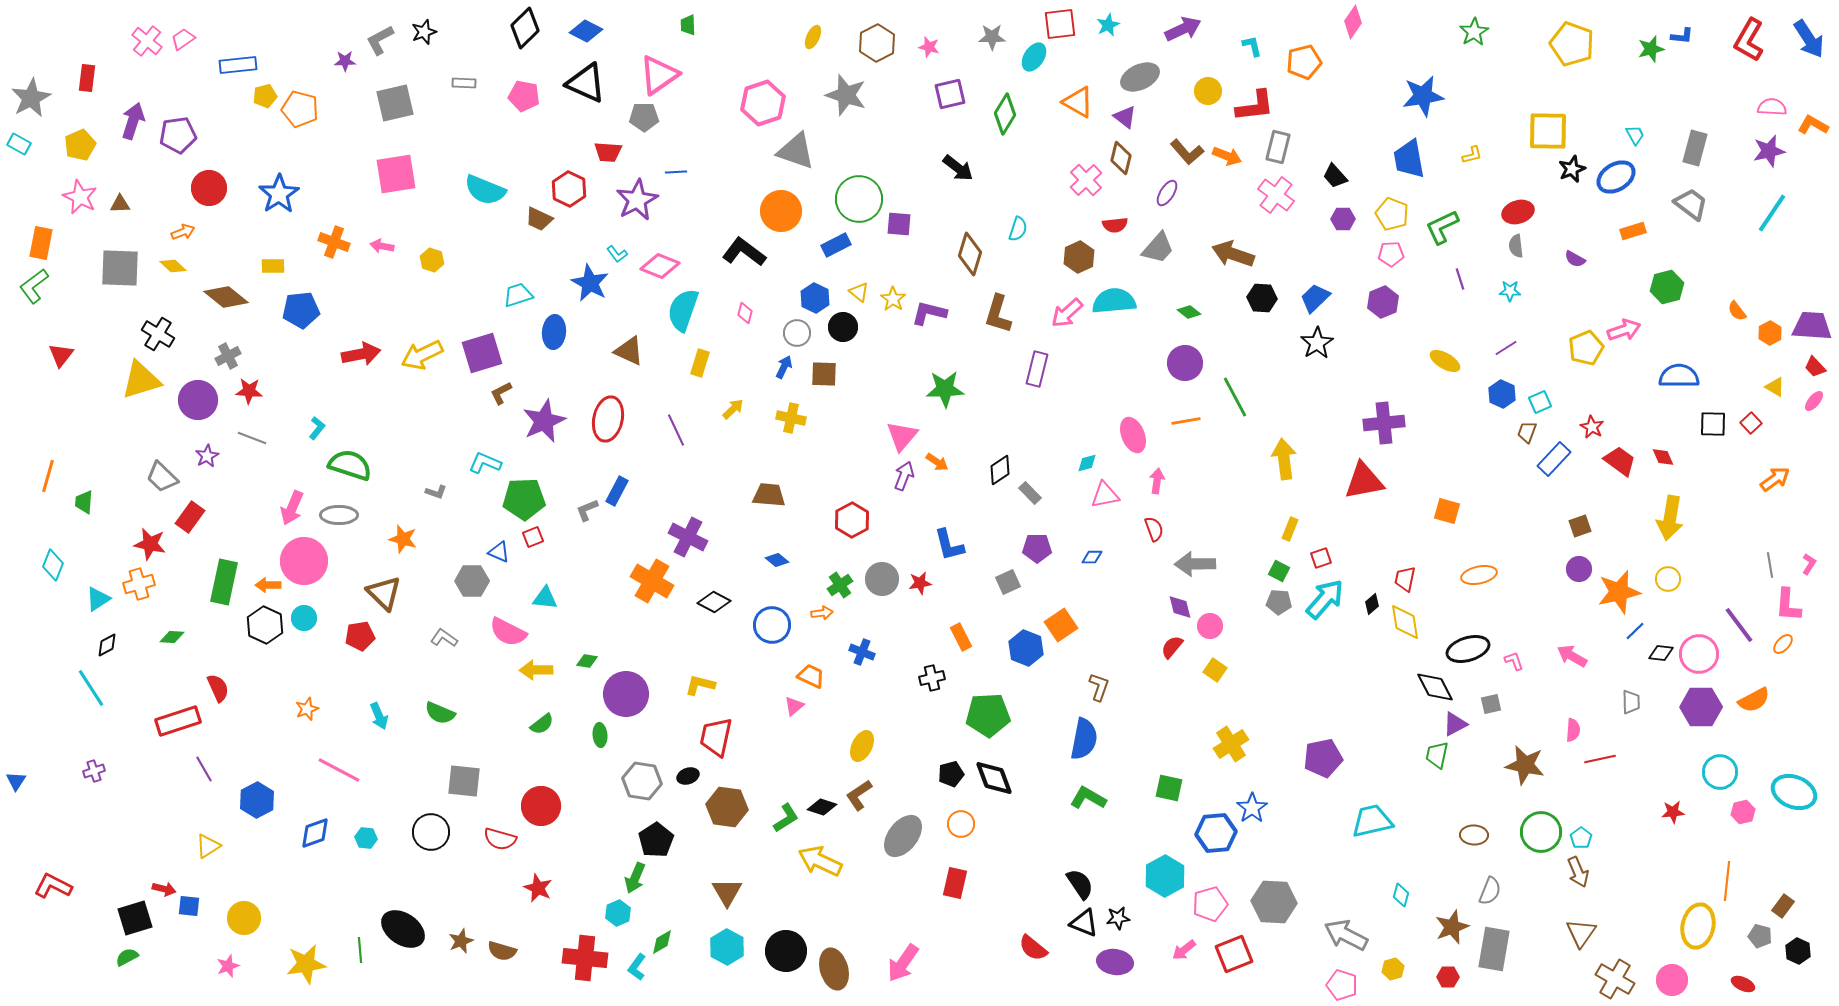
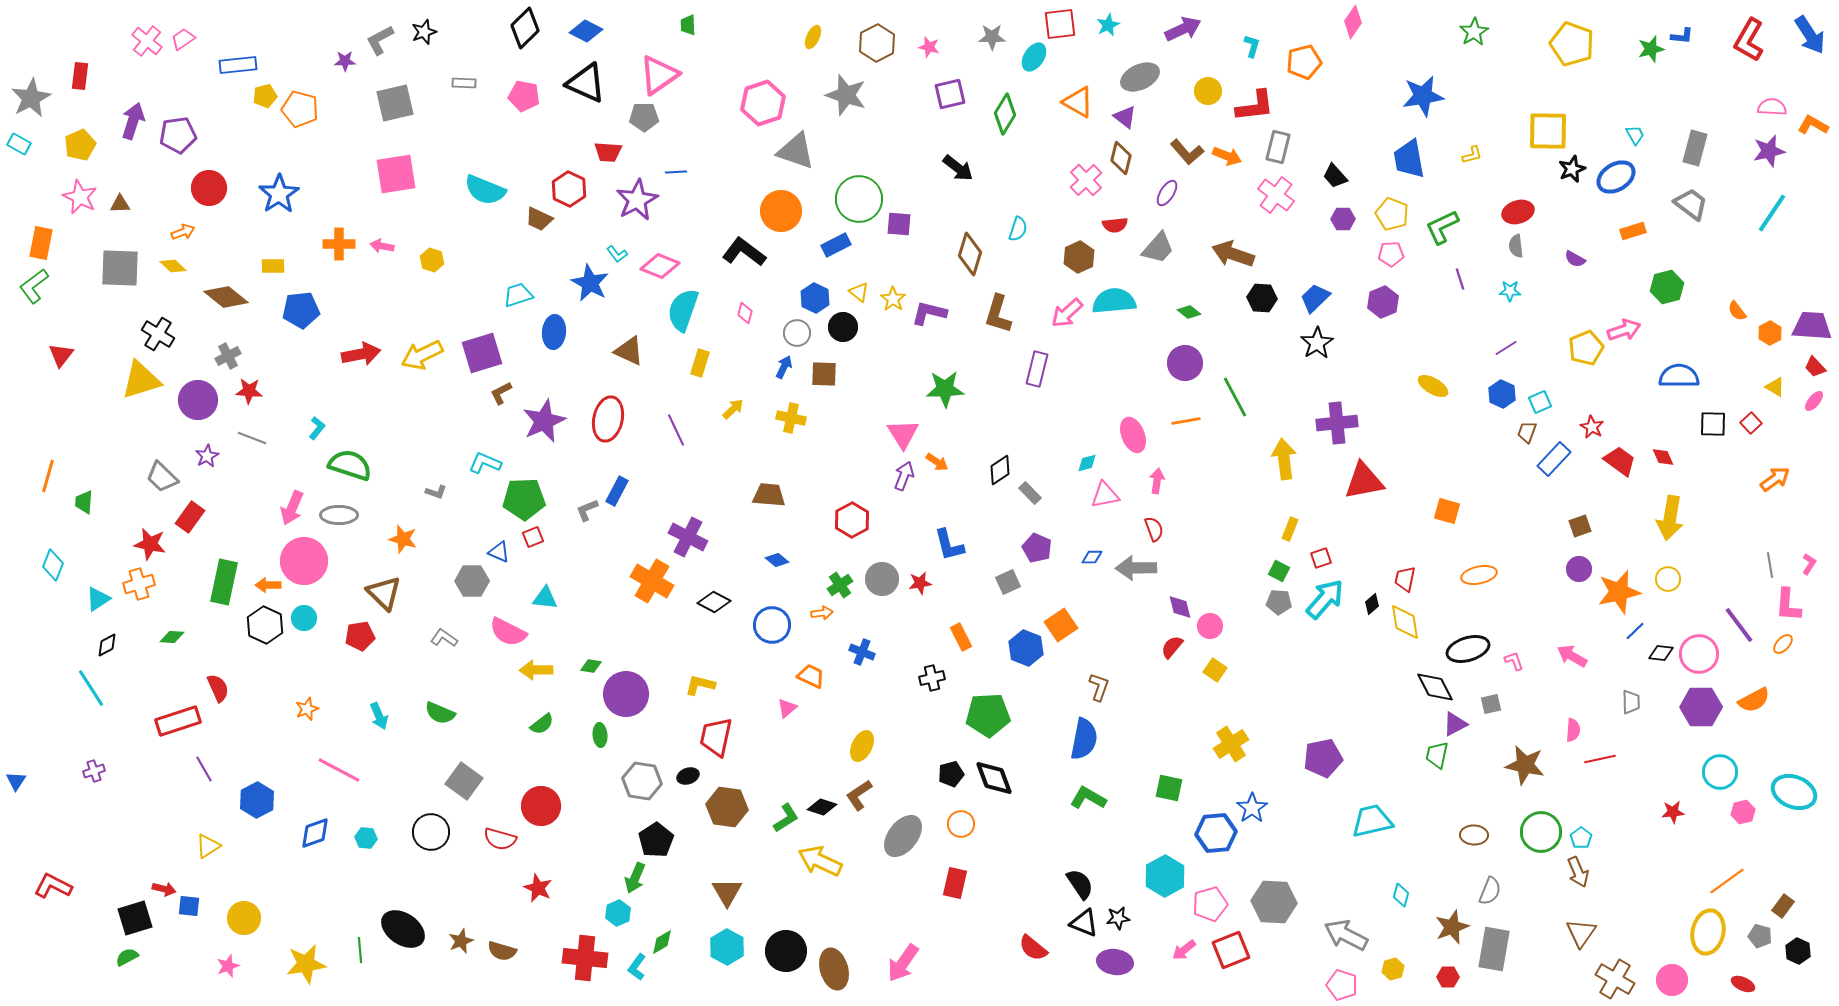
blue arrow at (1809, 39): moved 1 px right, 4 px up
cyan L-shape at (1252, 46): rotated 30 degrees clockwise
red rectangle at (87, 78): moved 7 px left, 2 px up
orange cross at (334, 242): moved 5 px right, 2 px down; rotated 20 degrees counterclockwise
yellow ellipse at (1445, 361): moved 12 px left, 25 px down
purple cross at (1384, 423): moved 47 px left
pink triangle at (902, 436): moved 1 px right, 2 px up; rotated 12 degrees counterclockwise
purple pentagon at (1037, 548): rotated 24 degrees clockwise
gray arrow at (1195, 564): moved 59 px left, 4 px down
green diamond at (587, 661): moved 4 px right, 5 px down
pink triangle at (794, 706): moved 7 px left, 2 px down
gray square at (464, 781): rotated 30 degrees clockwise
orange line at (1727, 881): rotated 48 degrees clockwise
yellow ellipse at (1698, 926): moved 10 px right, 6 px down
red square at (1234, 954): moved 3 px left, 4 px up
